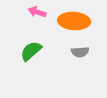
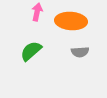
pink arrow: rotated 84 degrees clockwise
orange ellipse: moved 3 px left
